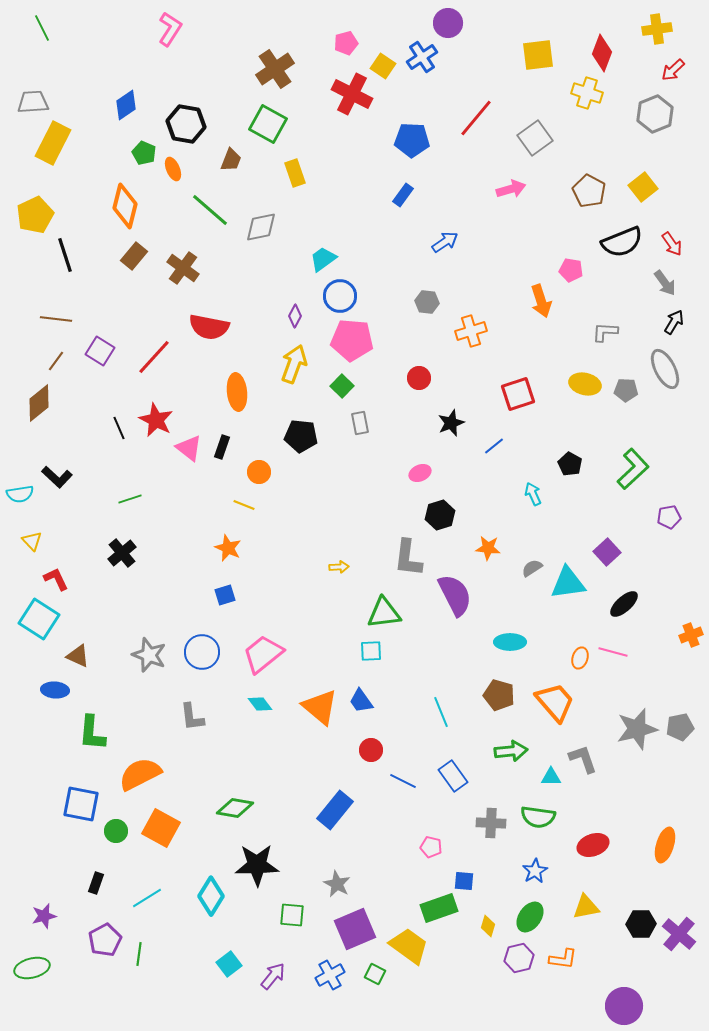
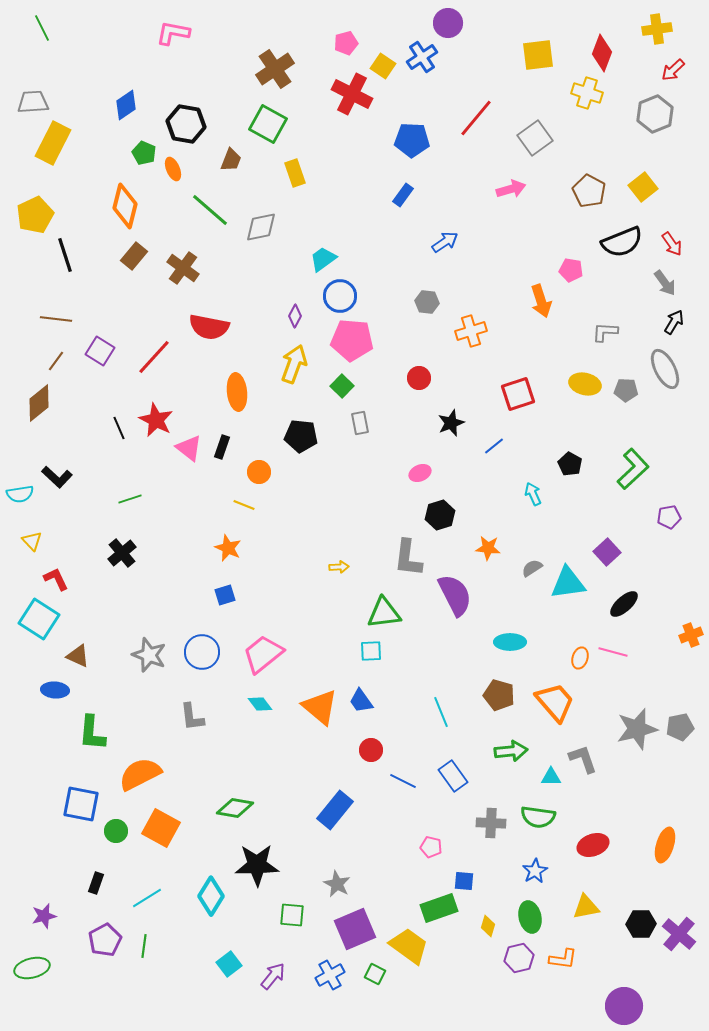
pink L-shape at (170, 29): moved 3 px right, 4 px down; rotated 112 degrees counterclockwise
green ellipse at (530, 917): rotated 48 degrees counterclockwise
green line at (139, 954): moved 5 px right, 8 px up
